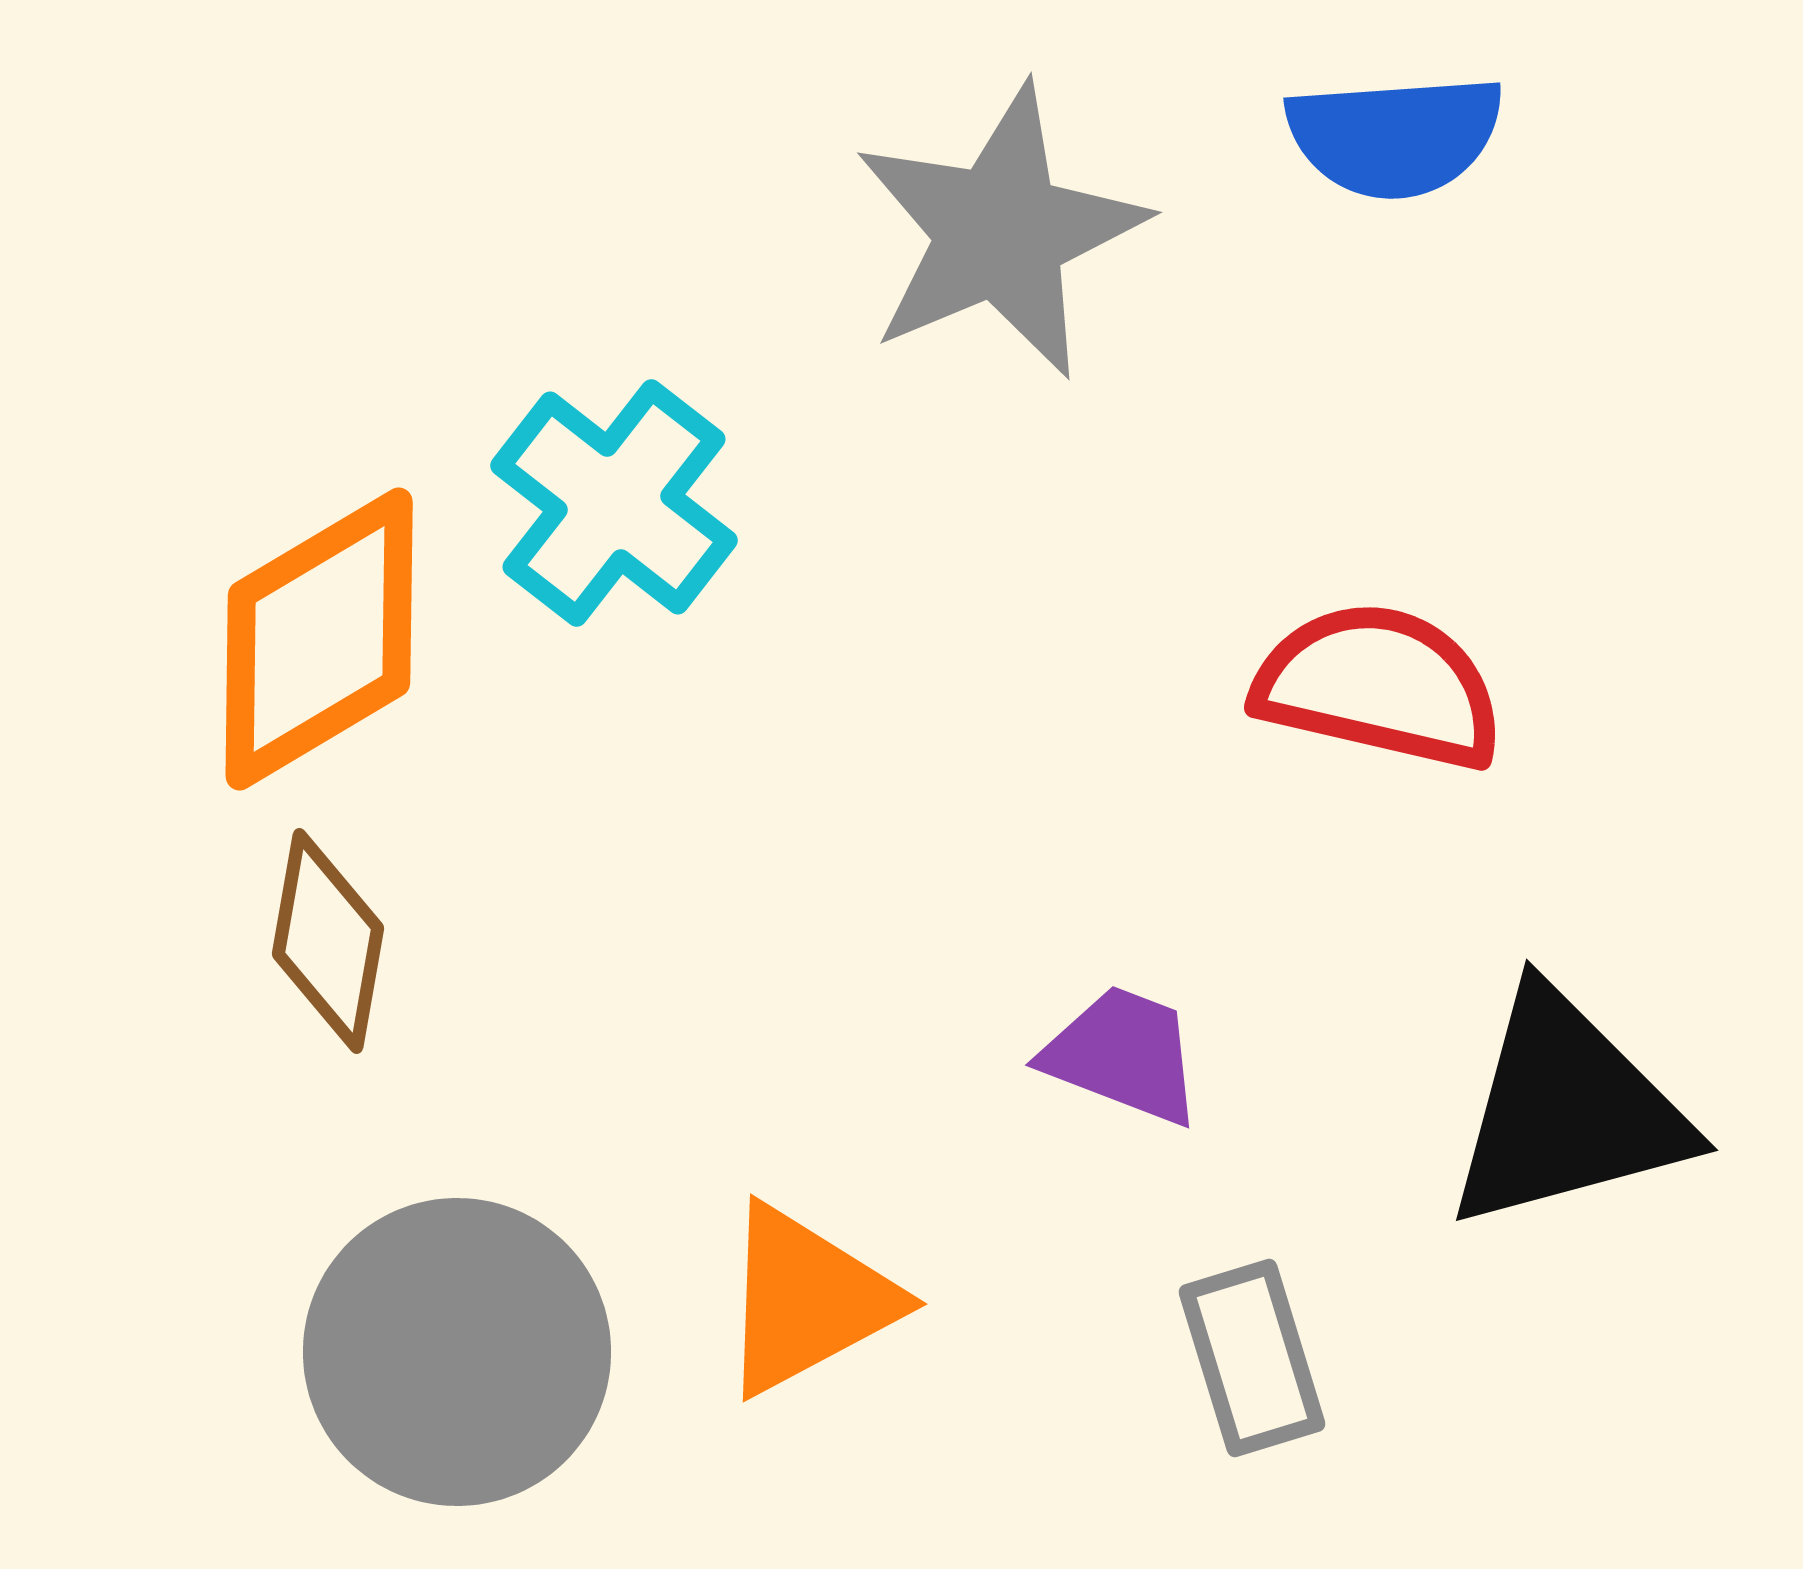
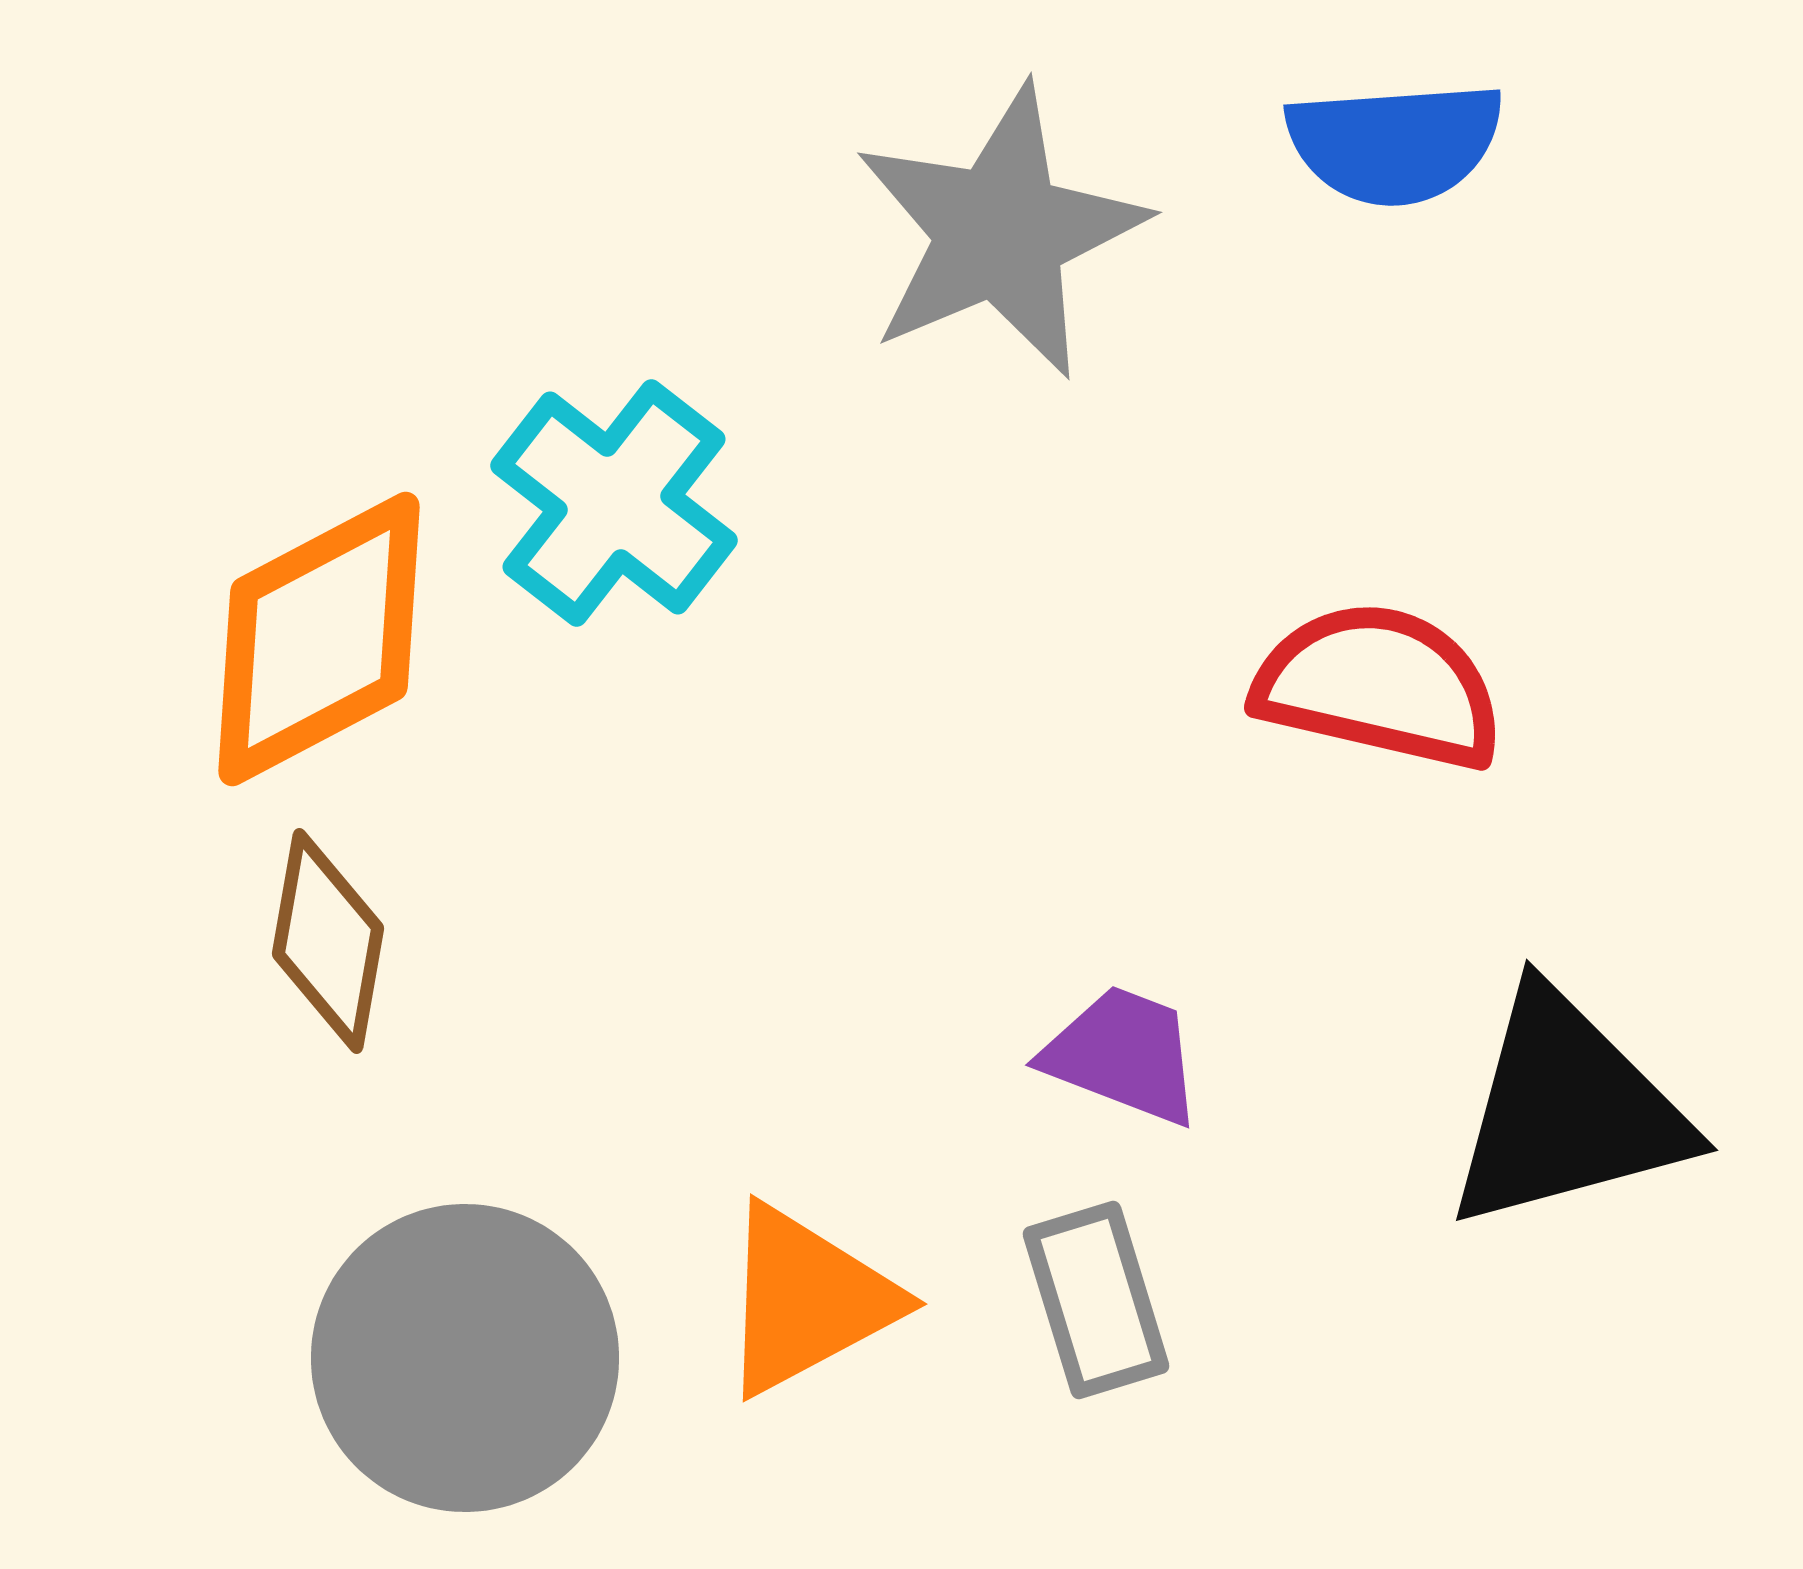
blue semicircle: moved 7 px down
orange diamond: rotated 3 degrees clockwise
gray circle: moved 8 px right, 6 px down
gray rectangle: moved 156 px left, 58 px up
